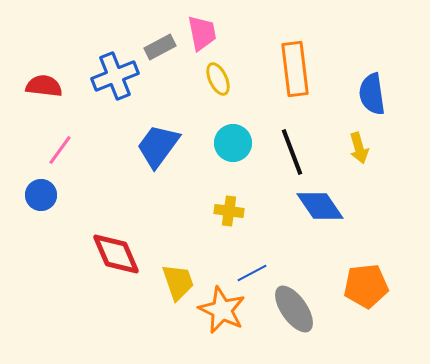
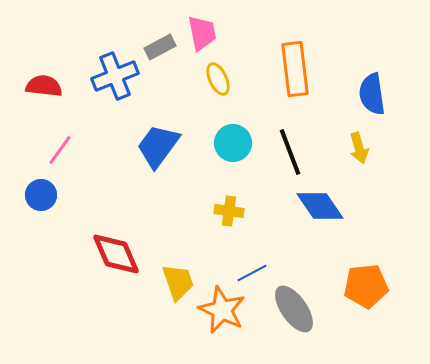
black line: moved 2 px left
